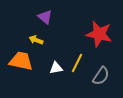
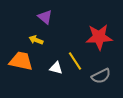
red star: moved 3 px down; rotated 16 degrees counterclockwise
yellow line: moved 2 px left, 2 px up; rotated 60 degrees counterclockwise
white triangle: rotated 24 degrees clockwise
gray semicircle: rotated 30 degrees clockwise
